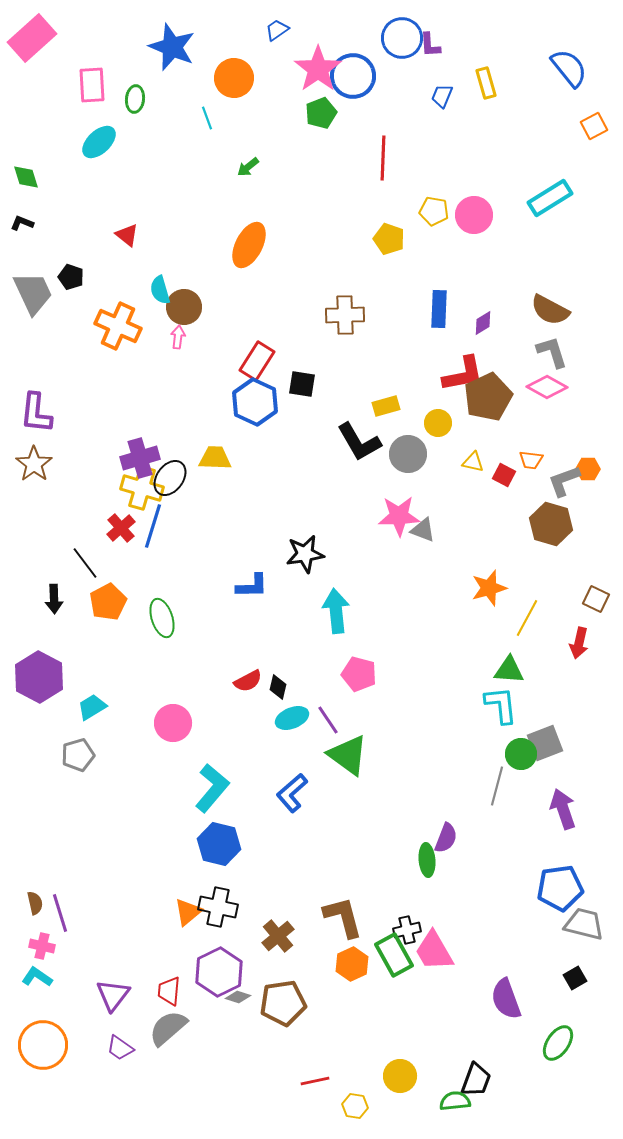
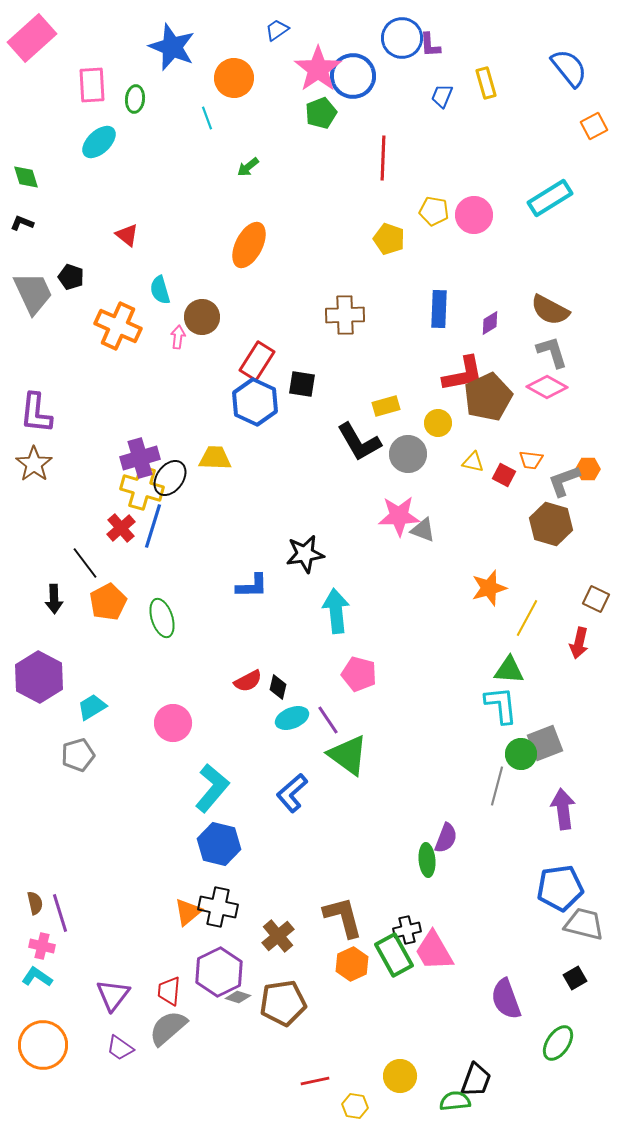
brown circle at (184, 307): moved 18 px right, 10 px down
purple diamond at (483, 323): moved 7 px right
purple arrow at (563, 809): rotated 12 degrees clockwise
